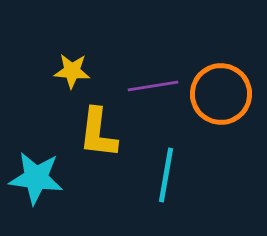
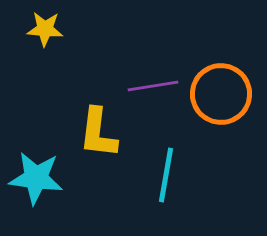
yellow star: moved 27 px left, 42 px up
